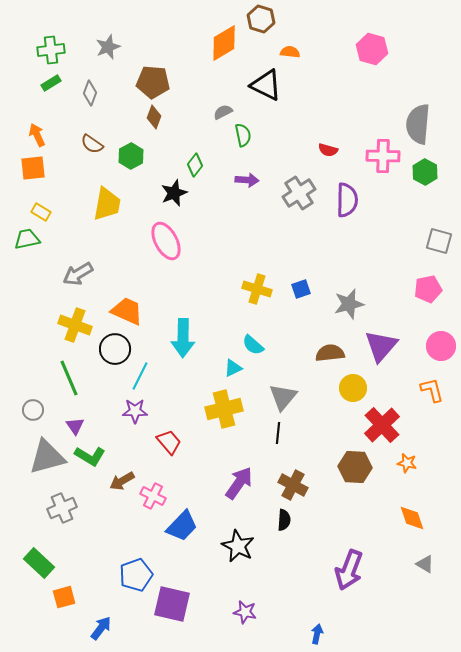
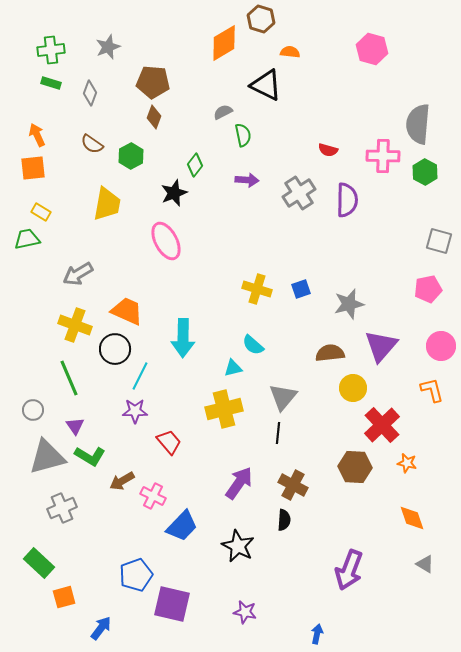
green rectangle at (51, 83): rotated 48 degrees clockwise
cyan triangle at (233, 368): rotated 12 degrees clockwise
